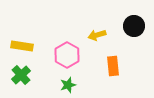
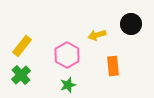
black circle: moved 3 px left, 2 px up
yellow rectangle: rotated 60 degrees counterclockwise
